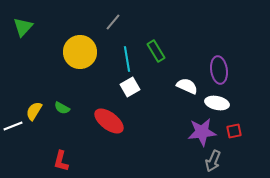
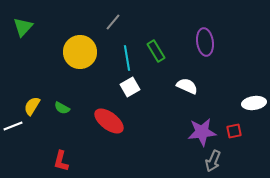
cyan line: moved 1 px up
purple ellipse: moved 14 px left, 28 px up
white ellipse: moved 37 px right; rotated 20 degrees counterclockwise
yellow semicircle: moved 2 px left, 5 px up
